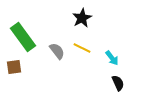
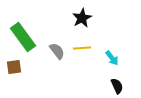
yellow line: rotated 30 degrees counterclockwise
black semicircle: moved 1 px left, 3 px down
